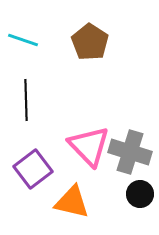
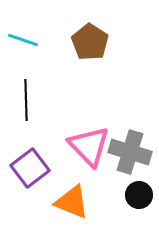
purple square: moved 3 px left, 1 px up
black circle: moved 1 px left, 1 px down
orange triangle: rotated 9 degrees clockwise
